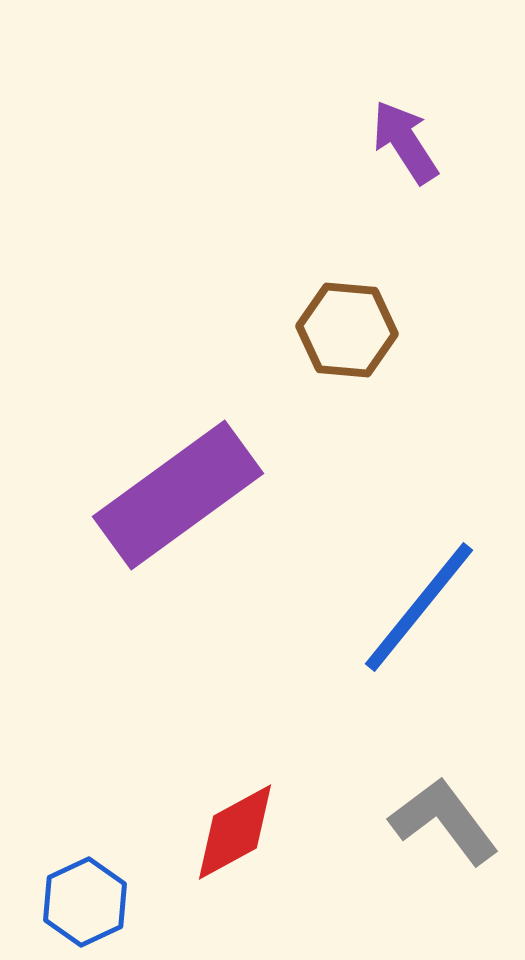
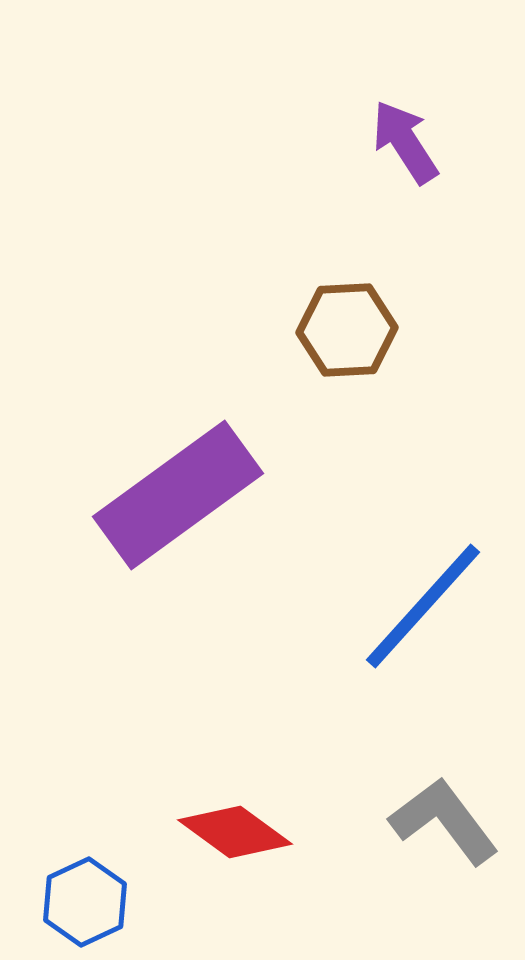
brown hexagon: rotated 8 degrees counterclockwise
blue line: moved 4 px right, 1 px up; rotated 3 degrees clockwise
red diamond: rotated 65 degrees clockwise
